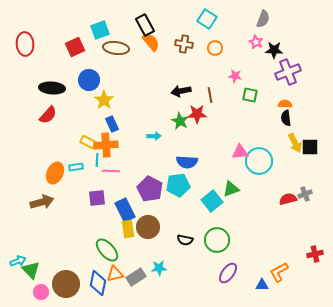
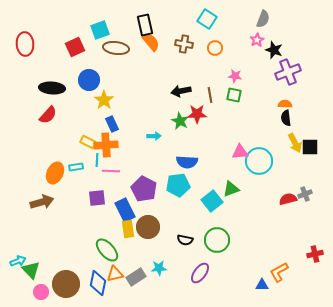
black rectangle at (145, 25): rotated 15 degrees clockwise
pink star at (256, 42): moved 1 px right, 2 px up; rotated 16 degrees clockwise
black star at (274, 50): rotated 18 degrees clockwise
green square at (250, 95): moved 16 px left
purple pentagon at (150, 189): moved 6 px left
purple ellipse at (228, 273): moved 28 px left
